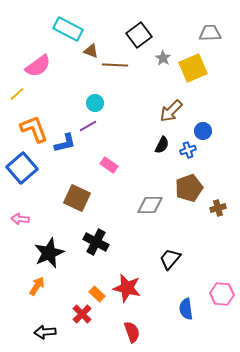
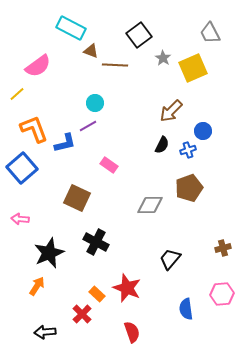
cyan rectangle: moved 3 px right, 1 px up
gray trapezoid: rotated 115 degrees counterclockwise
brown cross: moved 5 px right, 40 px down
red star: rotated 8 degrees clockwise
pink hexagon: rotated 10 degrees counterclockwise
